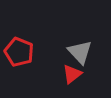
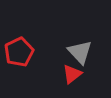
red pentagon: rotated 24 degrees clockwise
